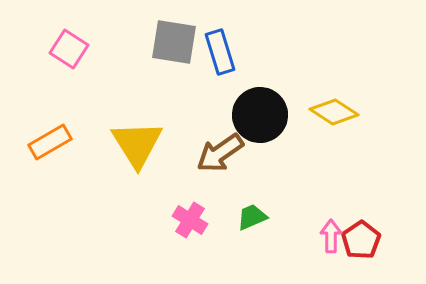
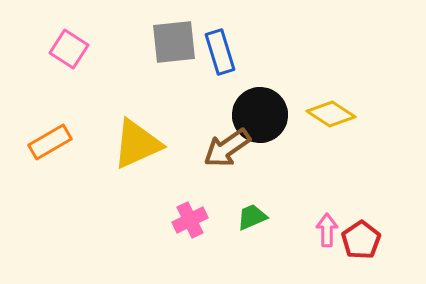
gray square: rotated 15 degrees counterclockwise
yellow diamond: moved 3 px left, 2 px down
yellow triangle: rotated 38 degrees clockwise
brown arrow: moved 7 px right, 5 px up
pink cross: rotated 32 degrees clockwise
pink arrow: moved 4 px left, 6 px up
